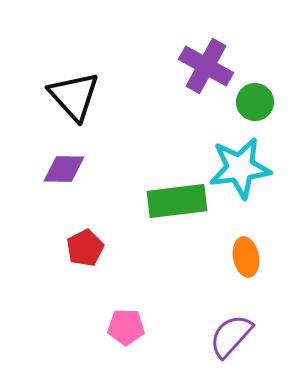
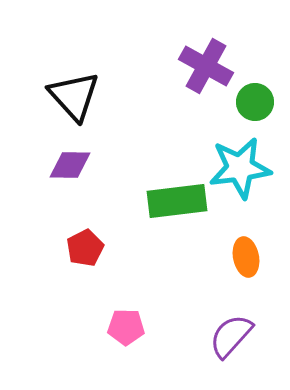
purple diamond: moved 6 px right, 4 px up
